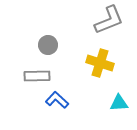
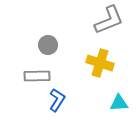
blue L-shape: rotated 80 degrees clockwise
